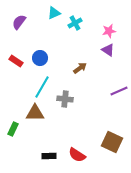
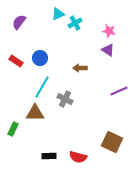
cyan triangle: moved 4 px right, 1 px down
pink star: rotated 24 degrees clockwise
brown arrow: rotated 144 degrees counterclockwise
gray cross: rotated 21 degrees clockwise
red semicircle: moved 1 px right, 2 px down; rotated 18 degrees counterclockwise
